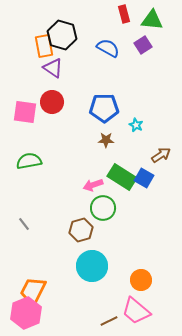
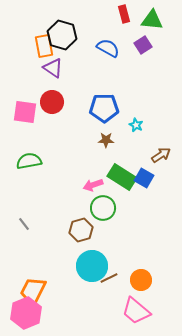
brown line: moved 43 px up
